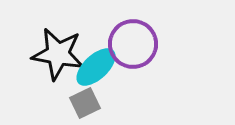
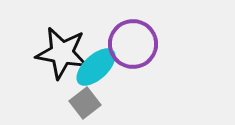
black star: moved 4 px right, 1 px up
gray square: rotated 12 degrees counterclockwise
